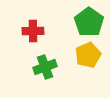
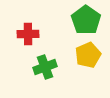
green pentagon: moved 3 px left, 2 px up
red cross: moved 5 px left, 3 px down
